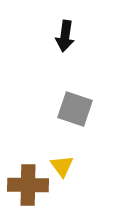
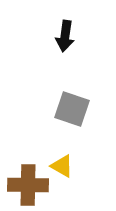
gray square: moved 3 px left
yellow triangle: rotated 25 degrees counterclockwise
